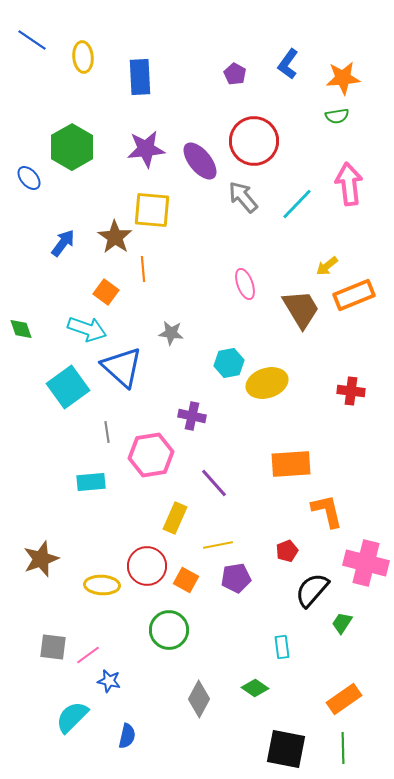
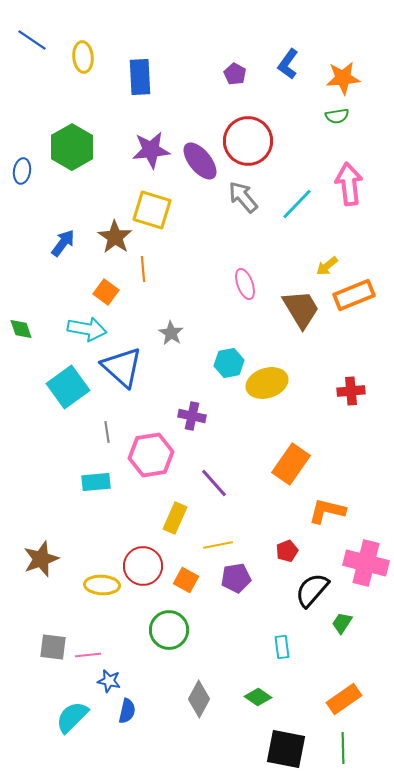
red circle at (254, 141): moved 6 px left
purple star at (146, 149): moved 5 px right, 1 px down
blue ellipse at (29, 178): moved 7 px left, 7 px up; rotated 50 degrees clockwise
yellow square at (152, 210): rotated 12 degrees clockwise
cyan arrow at (87, 329): rotated 9 degrees counterclockwise
gray star at (171, 333): rotated 25 degrees clockwise
red cross at (351, 391): rotated 12 degrees counterclockwise
orange rectangle at (291, 464): rotated 51 degrees counterclockwise
cyan rectangle at (91, 482): moved 5 px right
orange L-shape at (327, 511): rotated 63 degrees counterclockwise
red circle at (147, 566): moved 4 px left
pink line at (88, 655): rotated 30 degrees clockwise
green diamond at (255, 688): moved 3 px right, 9 px down
blue semicircle at (127, 736): moved 25 px up
